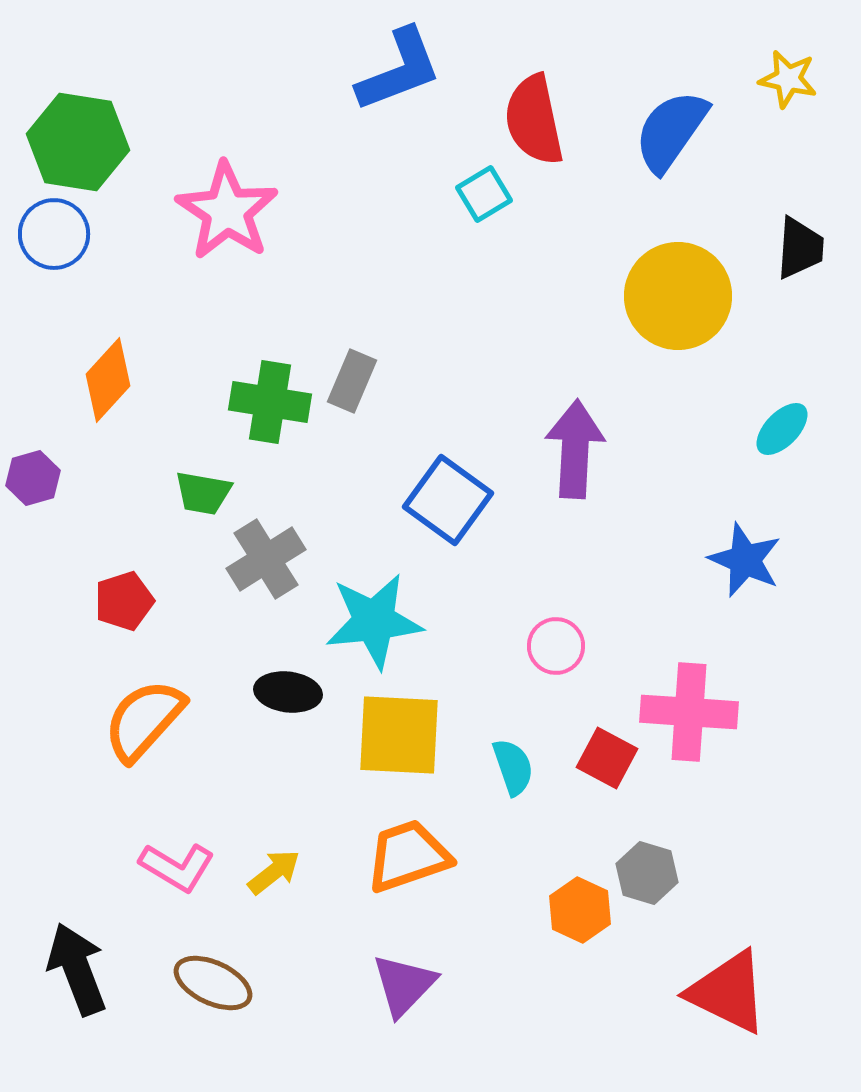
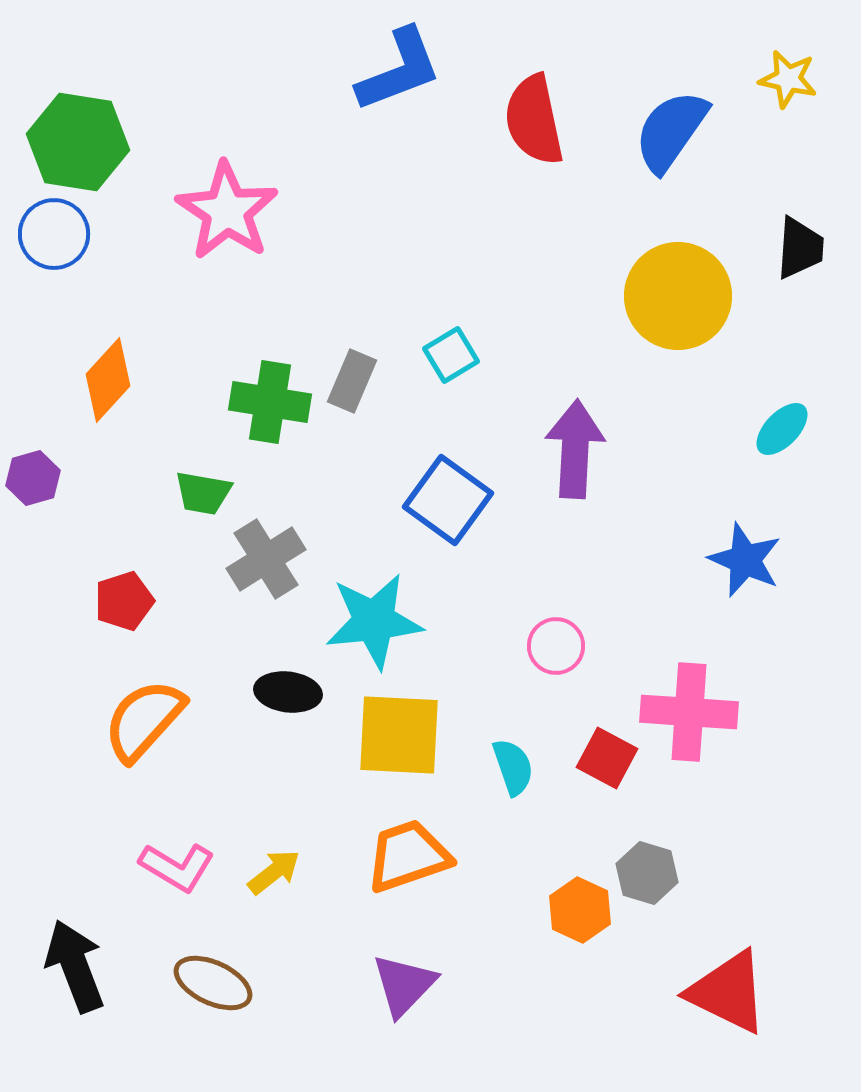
cyan square: moved 33 px left, 161 px down
black arrow: moved 2 px left, 3 px up
